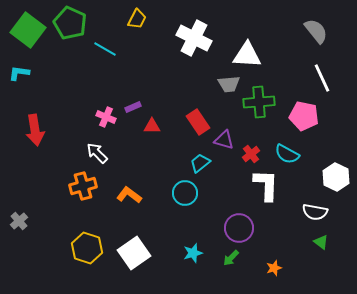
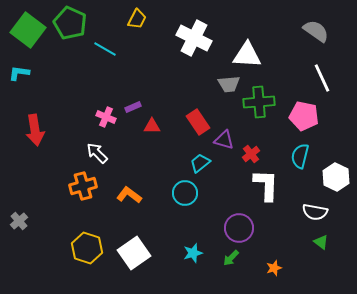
gray semicircle: rotated 16 degrees counterclockwise
cyan semicircle: moved 13 px right, 2 px down; rotated 75 degrees clockwise
